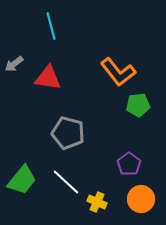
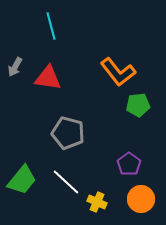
gray arrow: moved 1 px right, 3 px down; rotated 24 degrees counterclockwise
